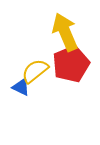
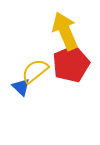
yellow arrow: moved 1 px up
blue triangle: rotated 18 degrees clockwise
